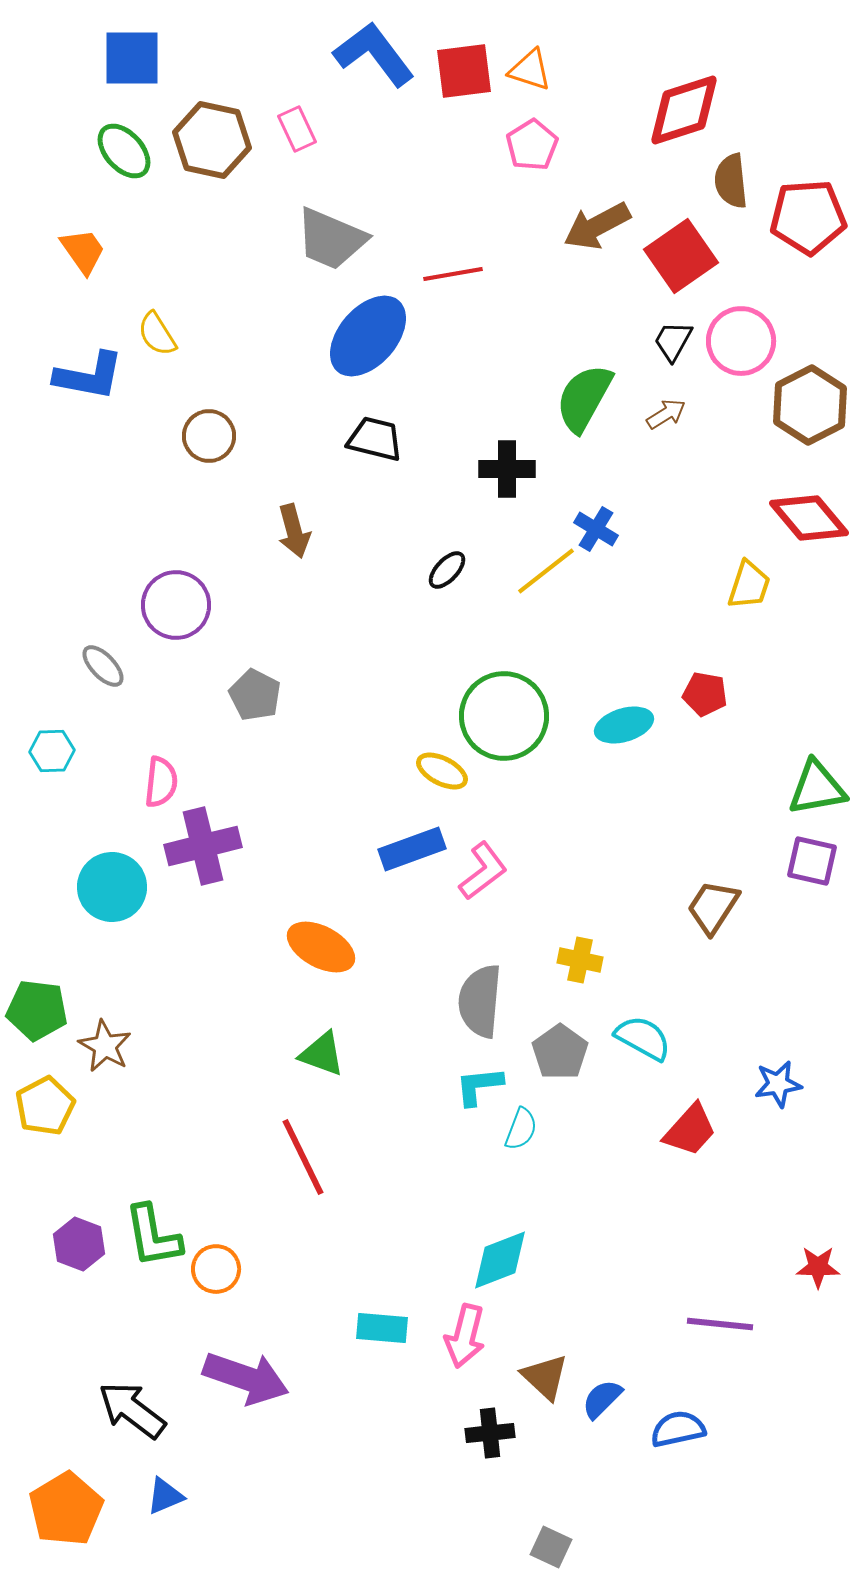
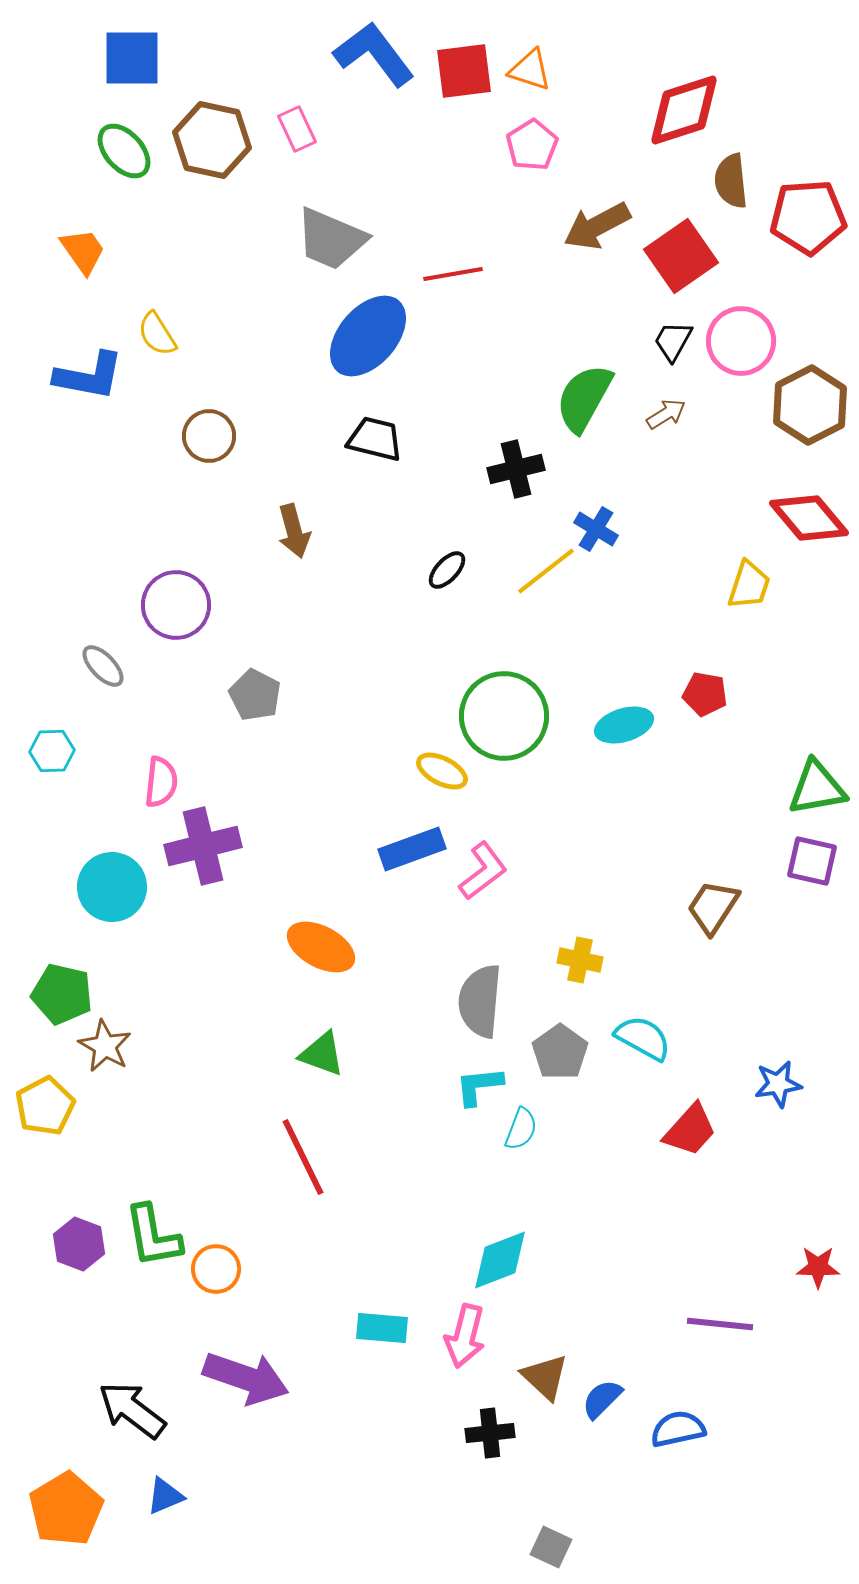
black cross at (507, 469): moved 9 px right; rotated 14 degrees counterclockwise
green pentagon at (37, 1010): moved 25 px right, 16 px up; rotated 6 degrees clockwise
